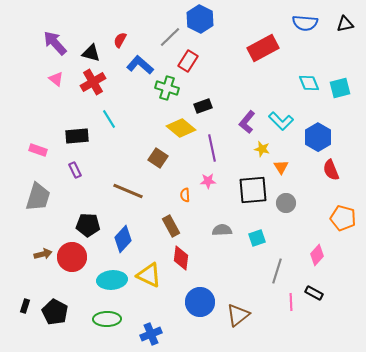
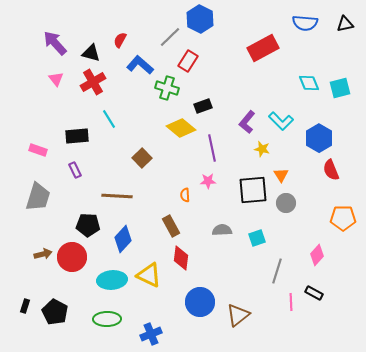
pink triangle at (56, 79): rotated 14 degrees clockwise
blue hexagon at (318, 137): moved 1 px right, 1 px down
brown square at (158, 158): moved 16 px left; rotated 12 degrees clockwise
orange triangle at (281, 167): moved 8 px down
brown line at (128, 191): moved 11 px left, 5 px down; rotated 20 degrees counterclockwise
orange pentagon at (343, 218): rotated 15 degrees counterclockwise
